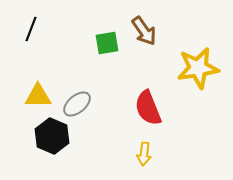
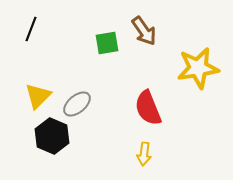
yellow triangle: rotated 44 degrees counterclockwise
